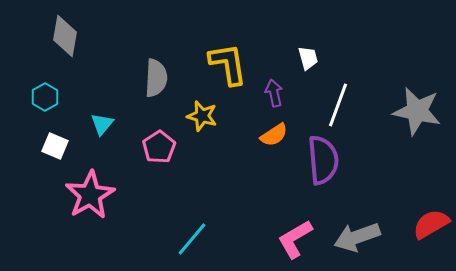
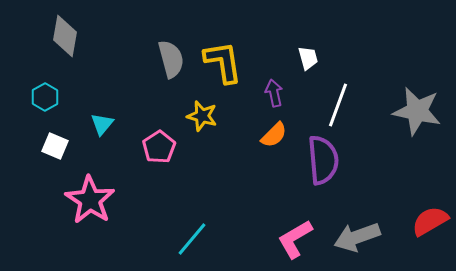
yellow L-shape: moved 5 px left, 2 px up
gray semicircle: moved 15 px right, 19 px up; rotated 18 degrees counterclockwise
orange semicircle: rotated 12 degrees counterclockwise
pink star: moved 5 px down; rotated 9 degrees counterclockwise
red semicircle: moved 1 px left, 3 px up
